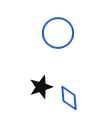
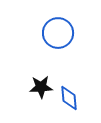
black star: rotated 15 degrees clockwise
